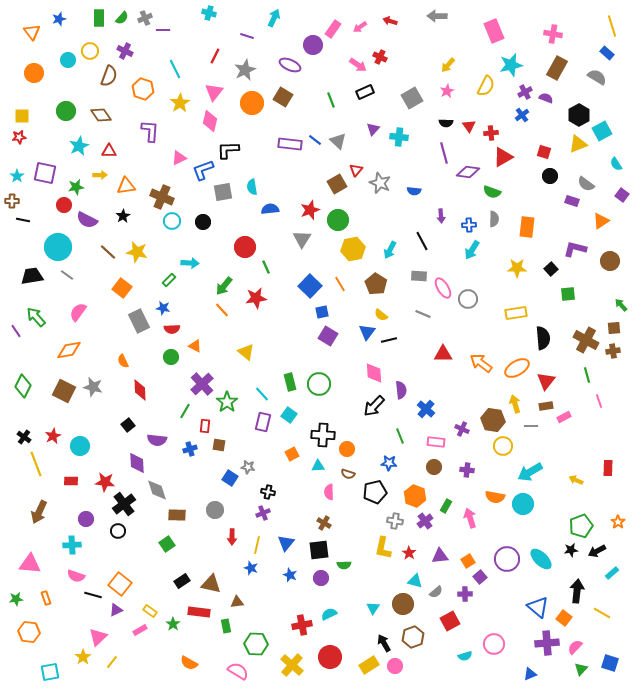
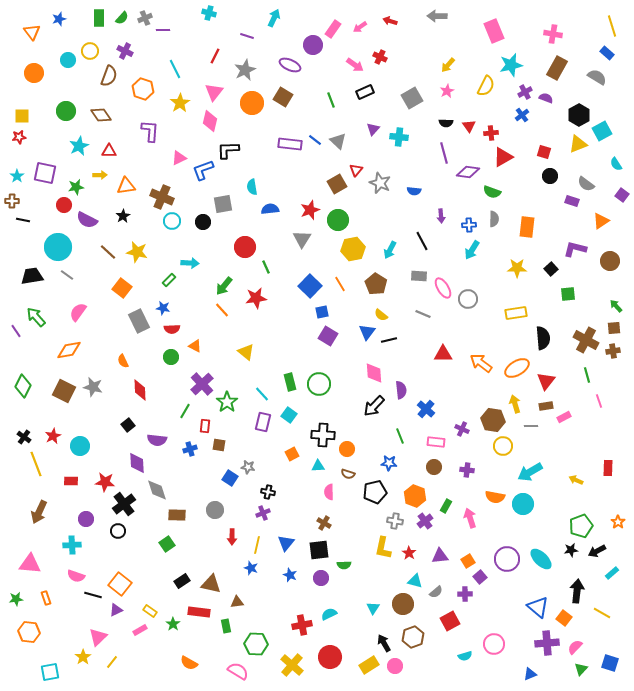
pink arrow at (358, 65): moved 3 px left
gray square at (223, 192): moved 12 px down
green arrow at (621, 305): moved 5 px left, 1 px down
